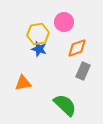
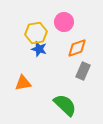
yellow hexagon: moved 2 px left, 1 px up
